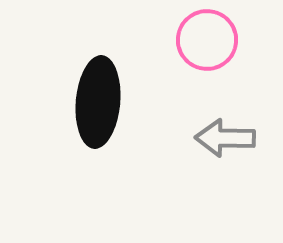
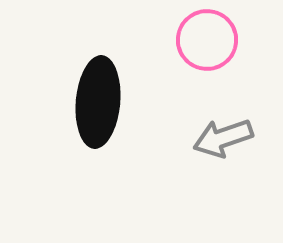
gray arrow: moved 2 px left; rotated 20 degrees counterclockwise
